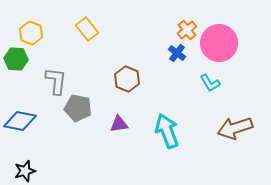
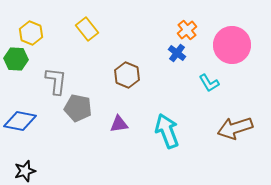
pink circle: moved 13 px right, 2 px down
brown hexagon: moved 4 px up
cyan L-shape: moved 1 px left
